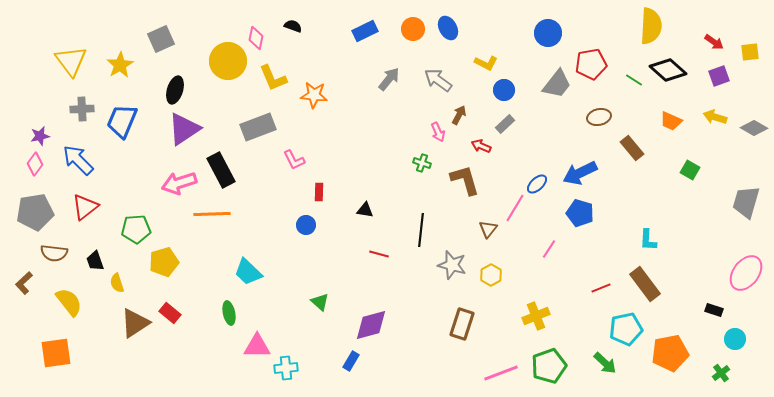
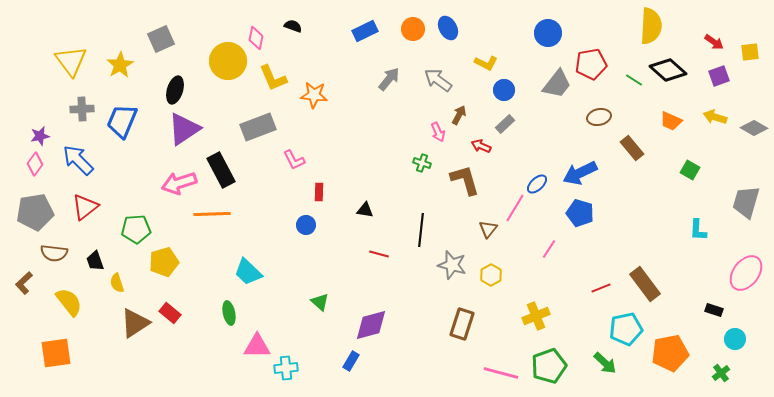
cyan L-shape at (648, 240): moved 50 px right, 10 px up
pink line at (501, 373): rotated 36 degrees clockwise
